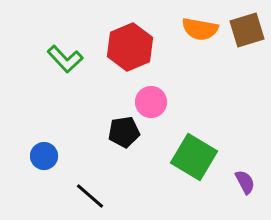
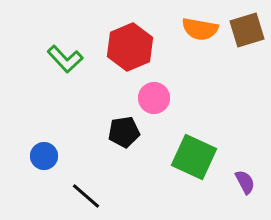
pink circle: moved 3 px right, 4 px up
green square: rotated 6 degrees counterclockwise
black line: moved 4 px left
